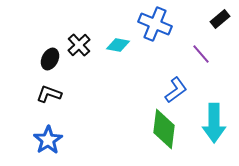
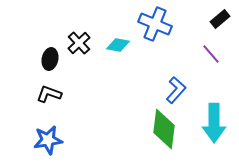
black cross: moved 2 px up
purple line: moved 10 px right
black ellipse: rotated 15 degrees counterclockwise
blue L-shape: rotated 12 degrees counterclockwise
blue star: rotated 24 degrees clockwise
